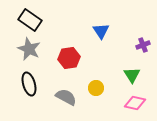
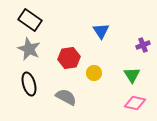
yellow circle: moved 2 px left, 15 px up
